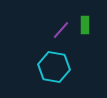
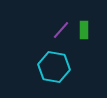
green rectangle: moved 1 px left, 5 px down
